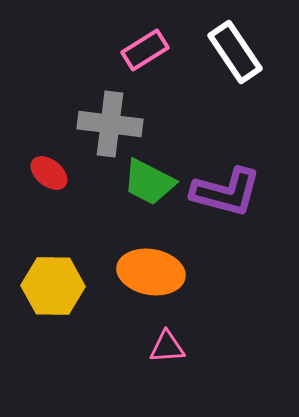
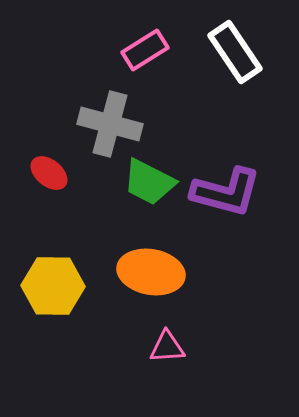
gray cross: rotated 8 degrees clockwise
